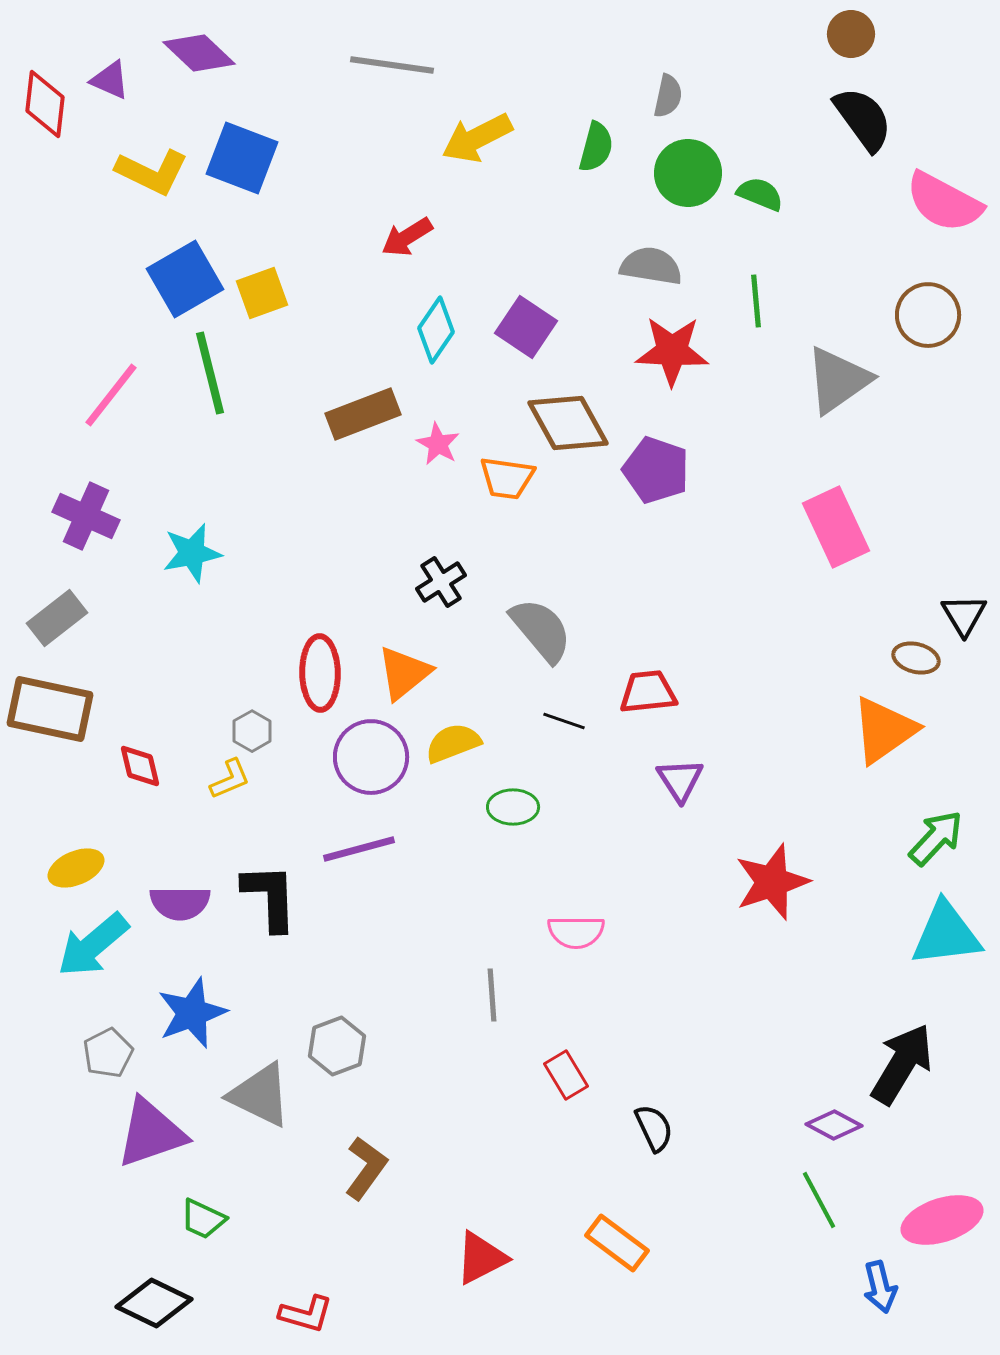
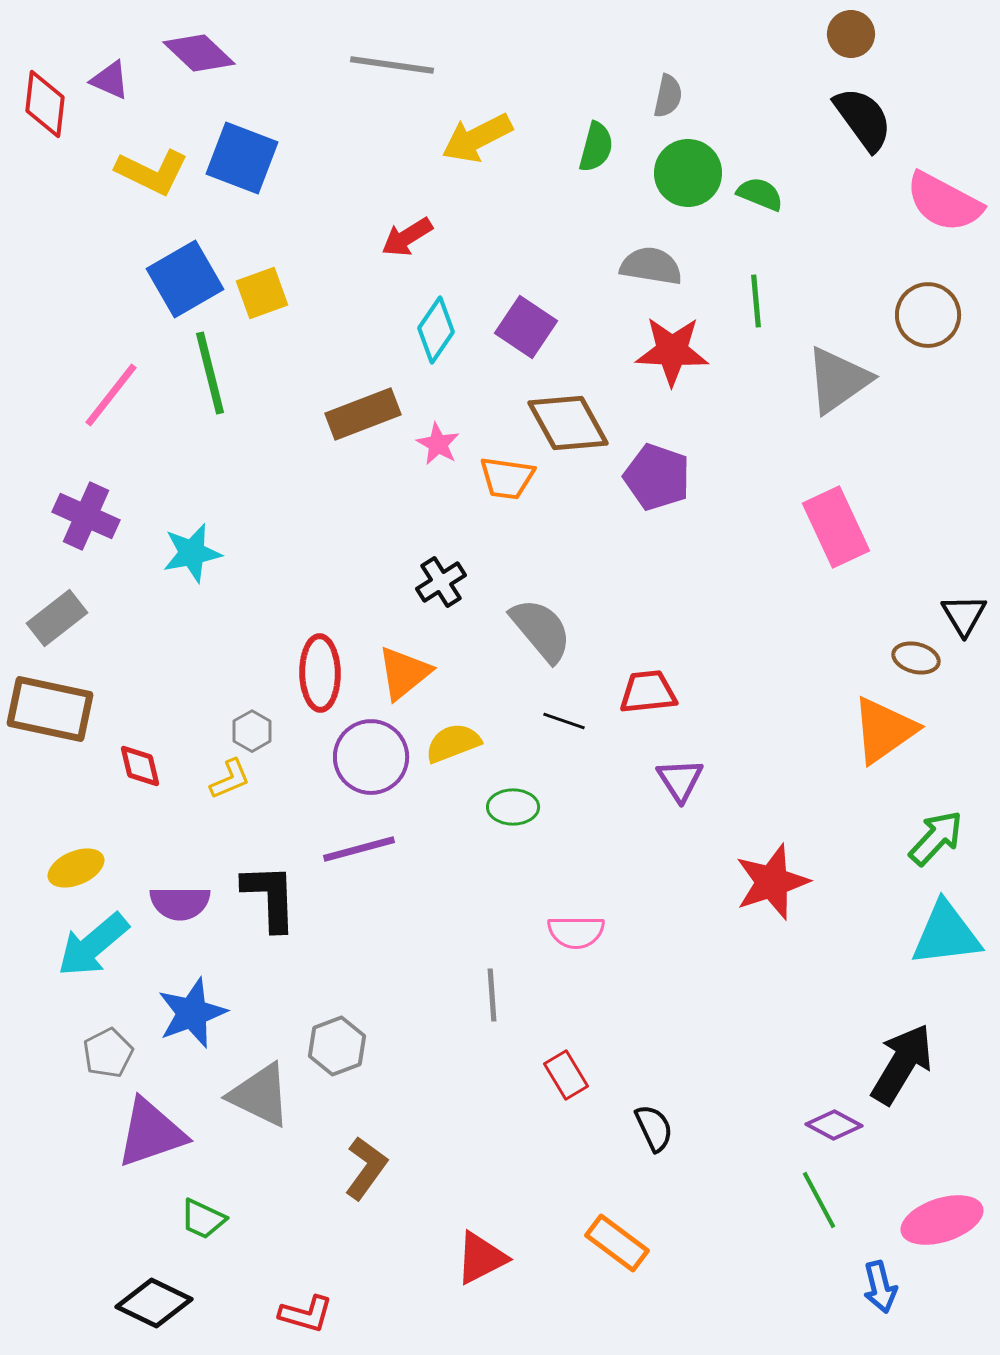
purple pentagon at (656, 470): moved 1 px right, 7 px down
